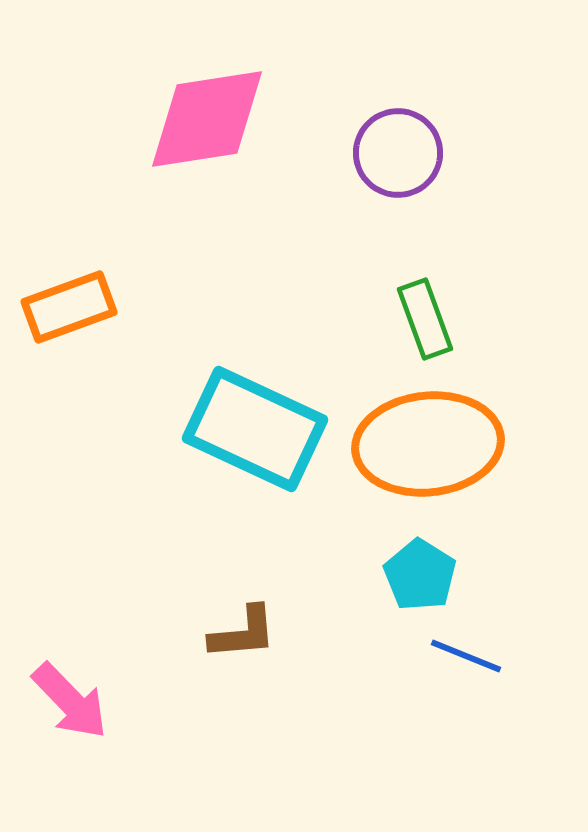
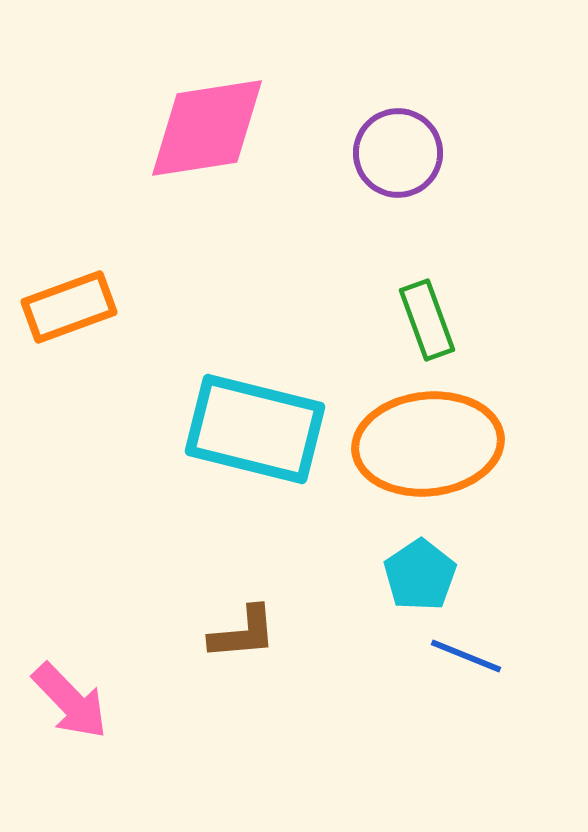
pink diamond: moved 9 px down
green rectangle: moved 2 px right, 1 px down
cyan rectangle: rotated 11 degrees counterclockwise
cyan pentagon: rotated 6 degrees clockwise
